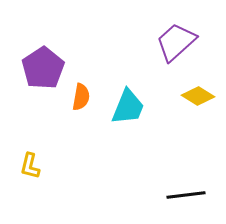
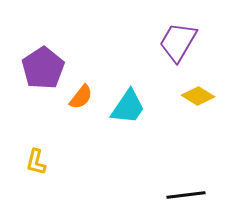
purple trapezoid: moved 2 px right; rotated 18 degrees counterclockwise
orange semicircle: rotated 28 degrees clockwise
cyan trapezoid: rotated 12 degrees clockwise
yellow L-shape: moved 6 px right, 4 px up
